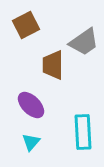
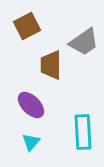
brown square: moved 1 px right, 1 px down
brown trapezoid: moved 2 px left
